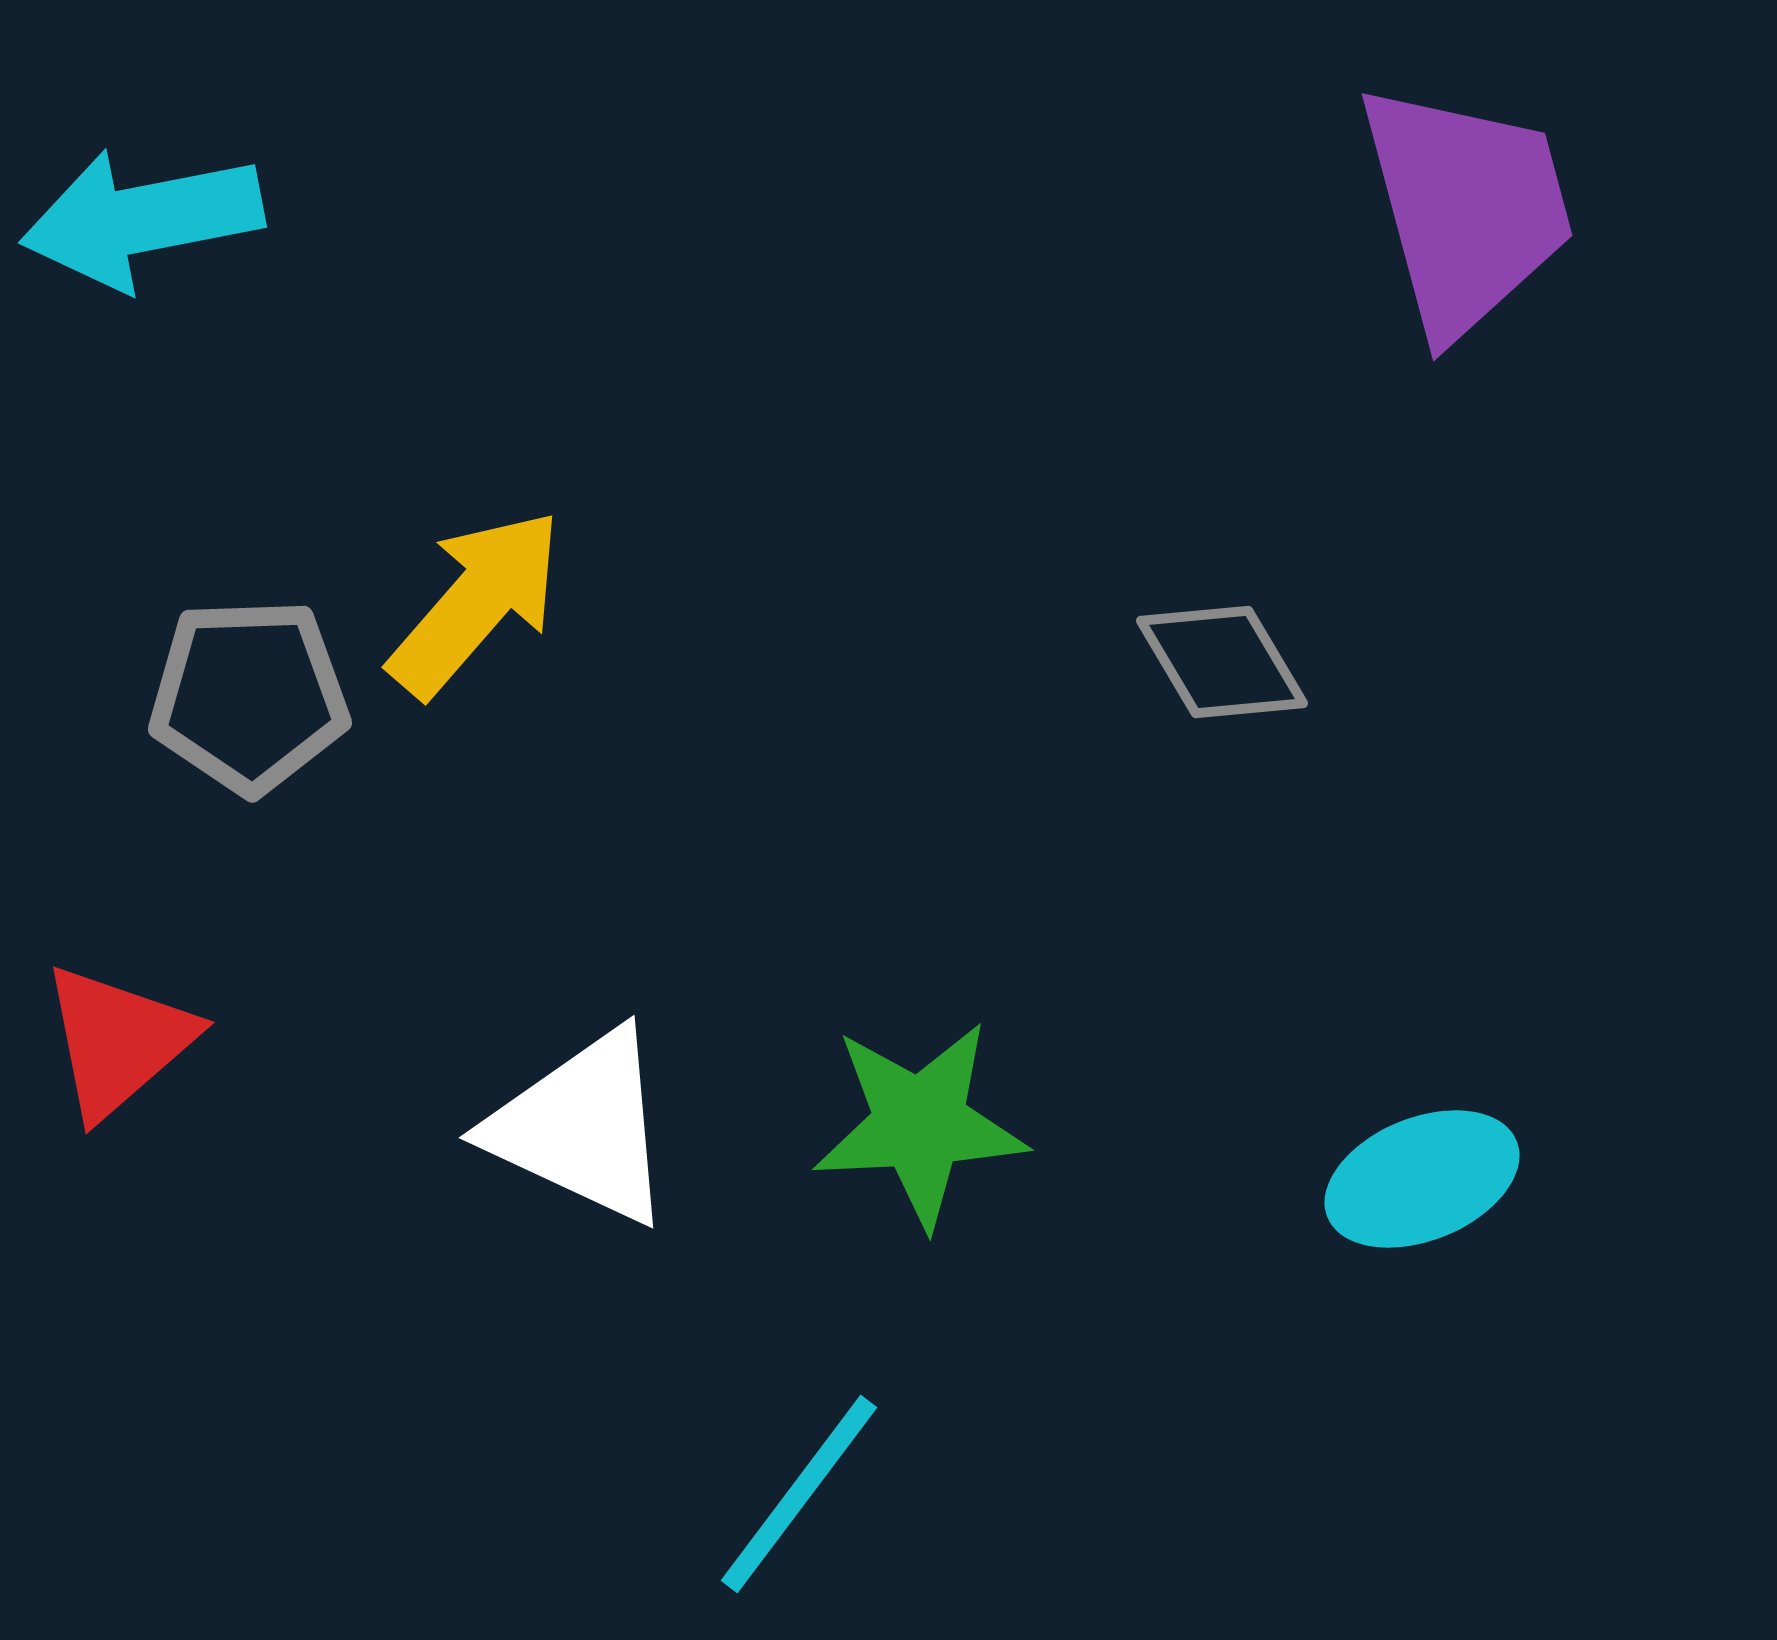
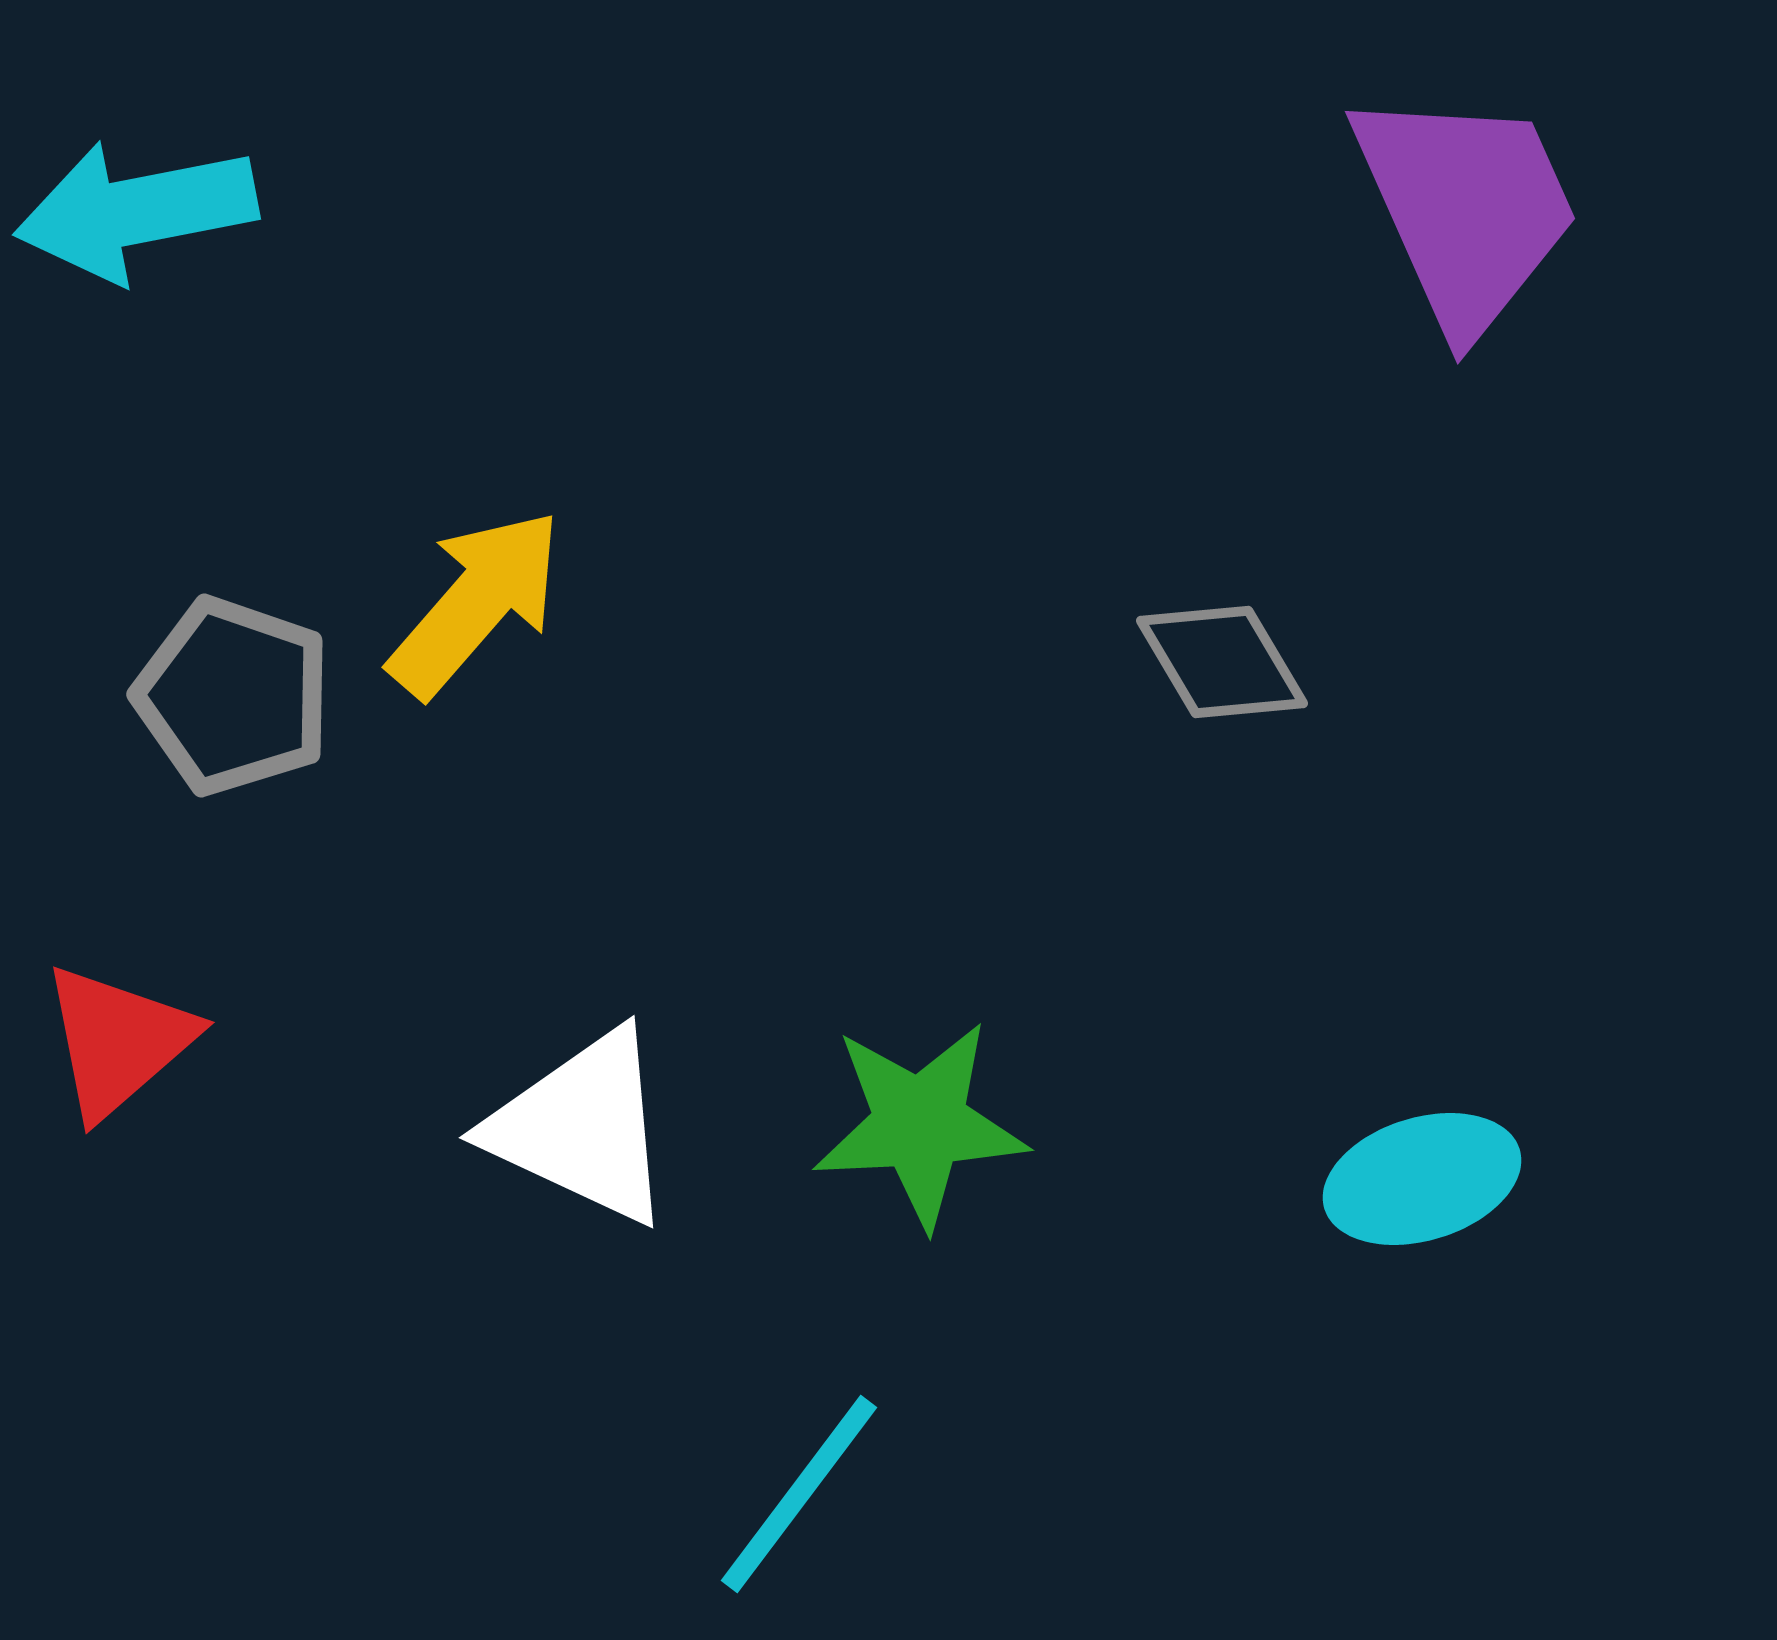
purple trapezoid: rotated 9 degrees counterclockwise
cyan arrow: moved 6 px left, 8 px up
gray pentagon: moved 16 px left; rotated 21 degrees clockwise
cyan ellipse: rotated 5 degrees clockwise
